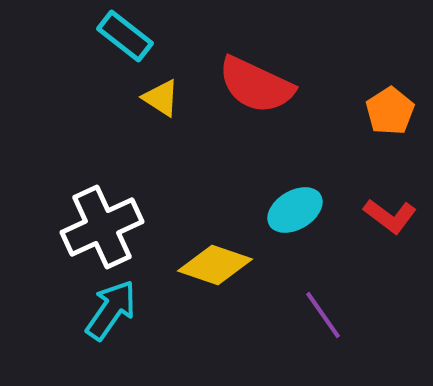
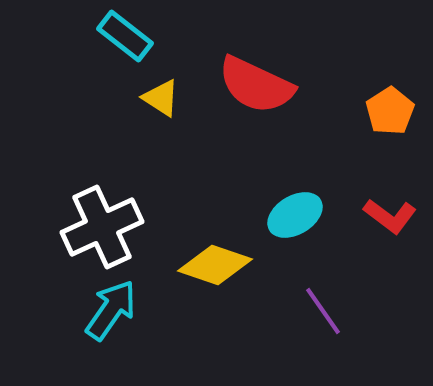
cyan ellipse: moved 5 px down
purple line: moved 4 px up
